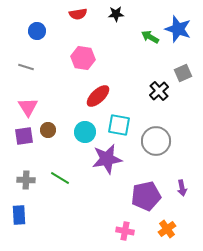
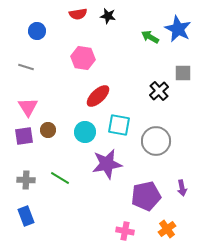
black star: moved 8 px left, 2 px down; rotated 14 degrees clockwise
blue star: rotated 8 degrees clockwise
gray square: rotated 24 degrees clockwise
purple star: moved 5 px down
blue rectangle: moved 7 px right, 1 px down; rotated 18 degrees counterclockwise
